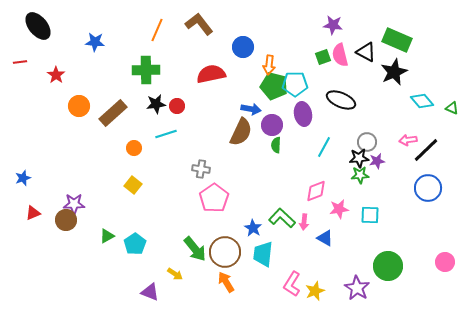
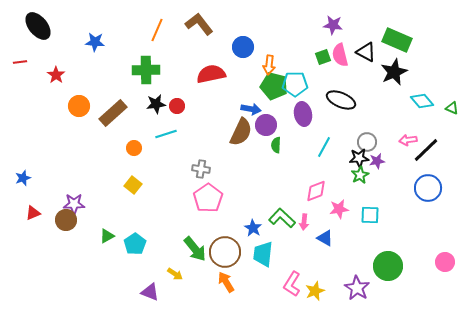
purple circle at (272, 125): moved 6 px left
green star at (360, 175): rotated 24 degrees counterclockwise
pink pentagon at (214, 198): moved 6 px left
